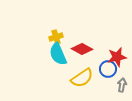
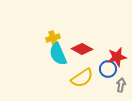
yellow cross: moved 3 px left, 1 px down
gray arrow: moved 1 px left
